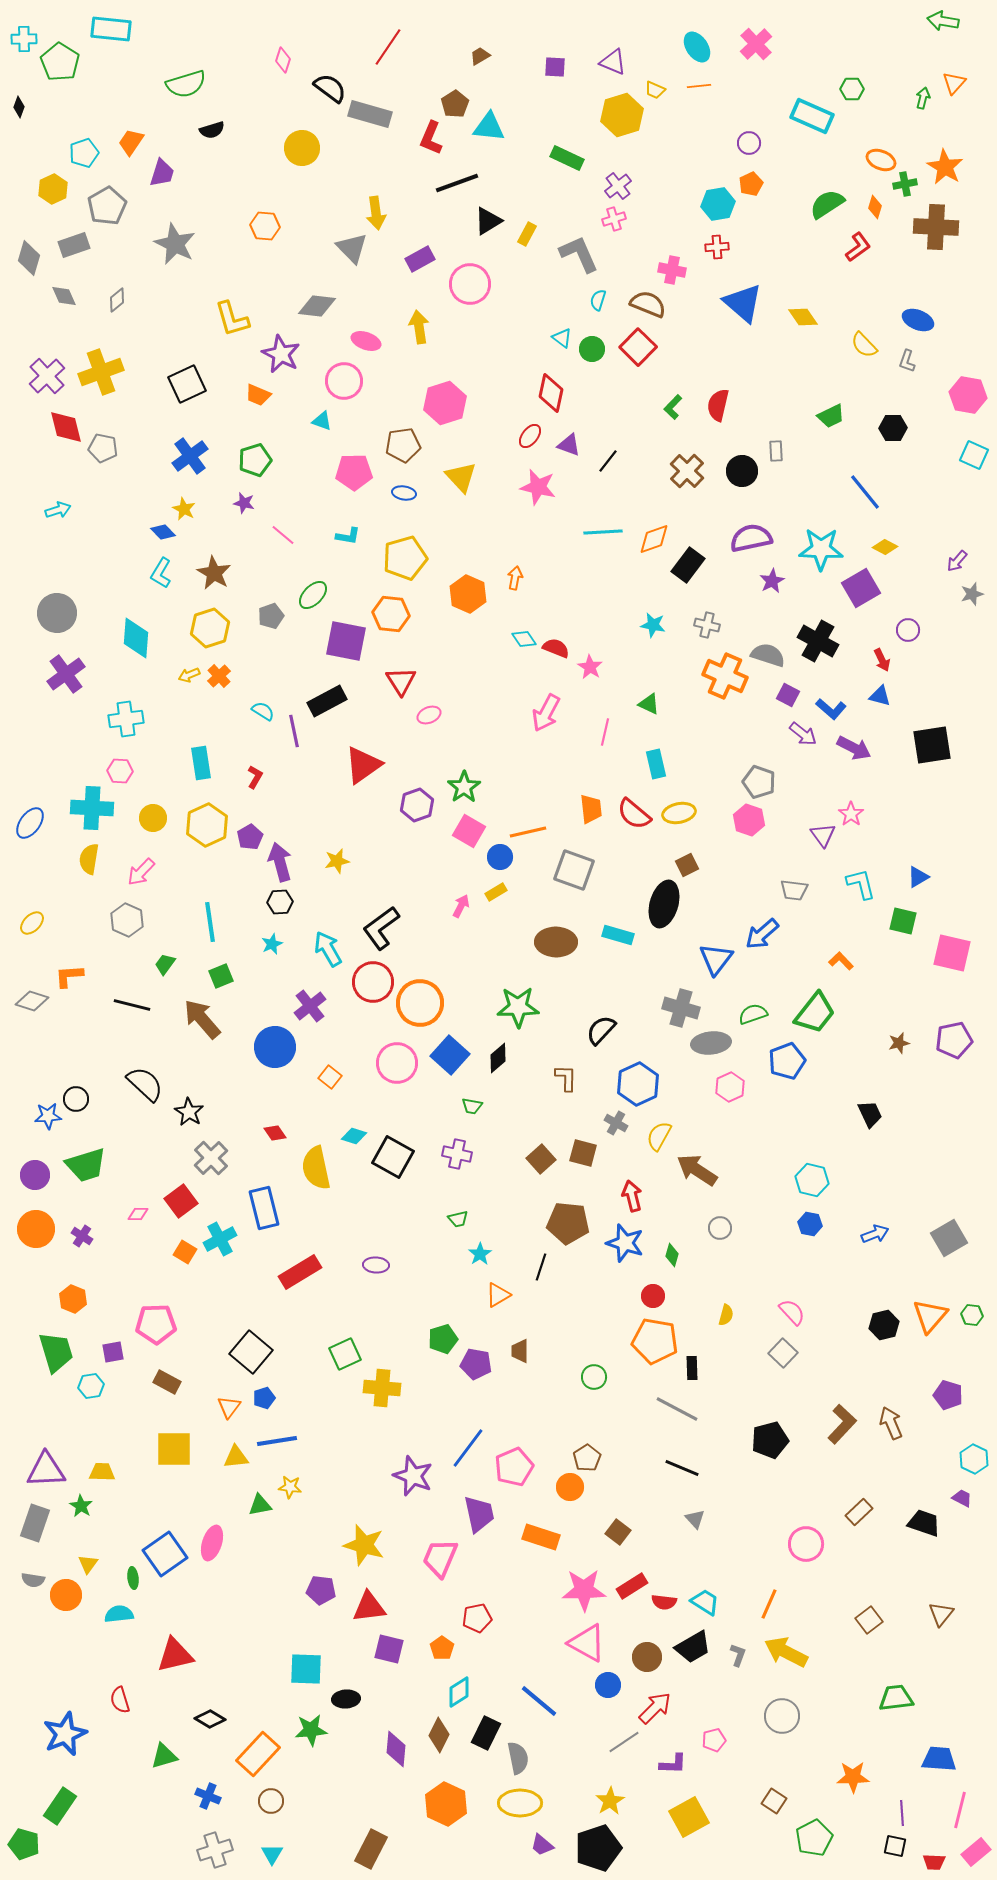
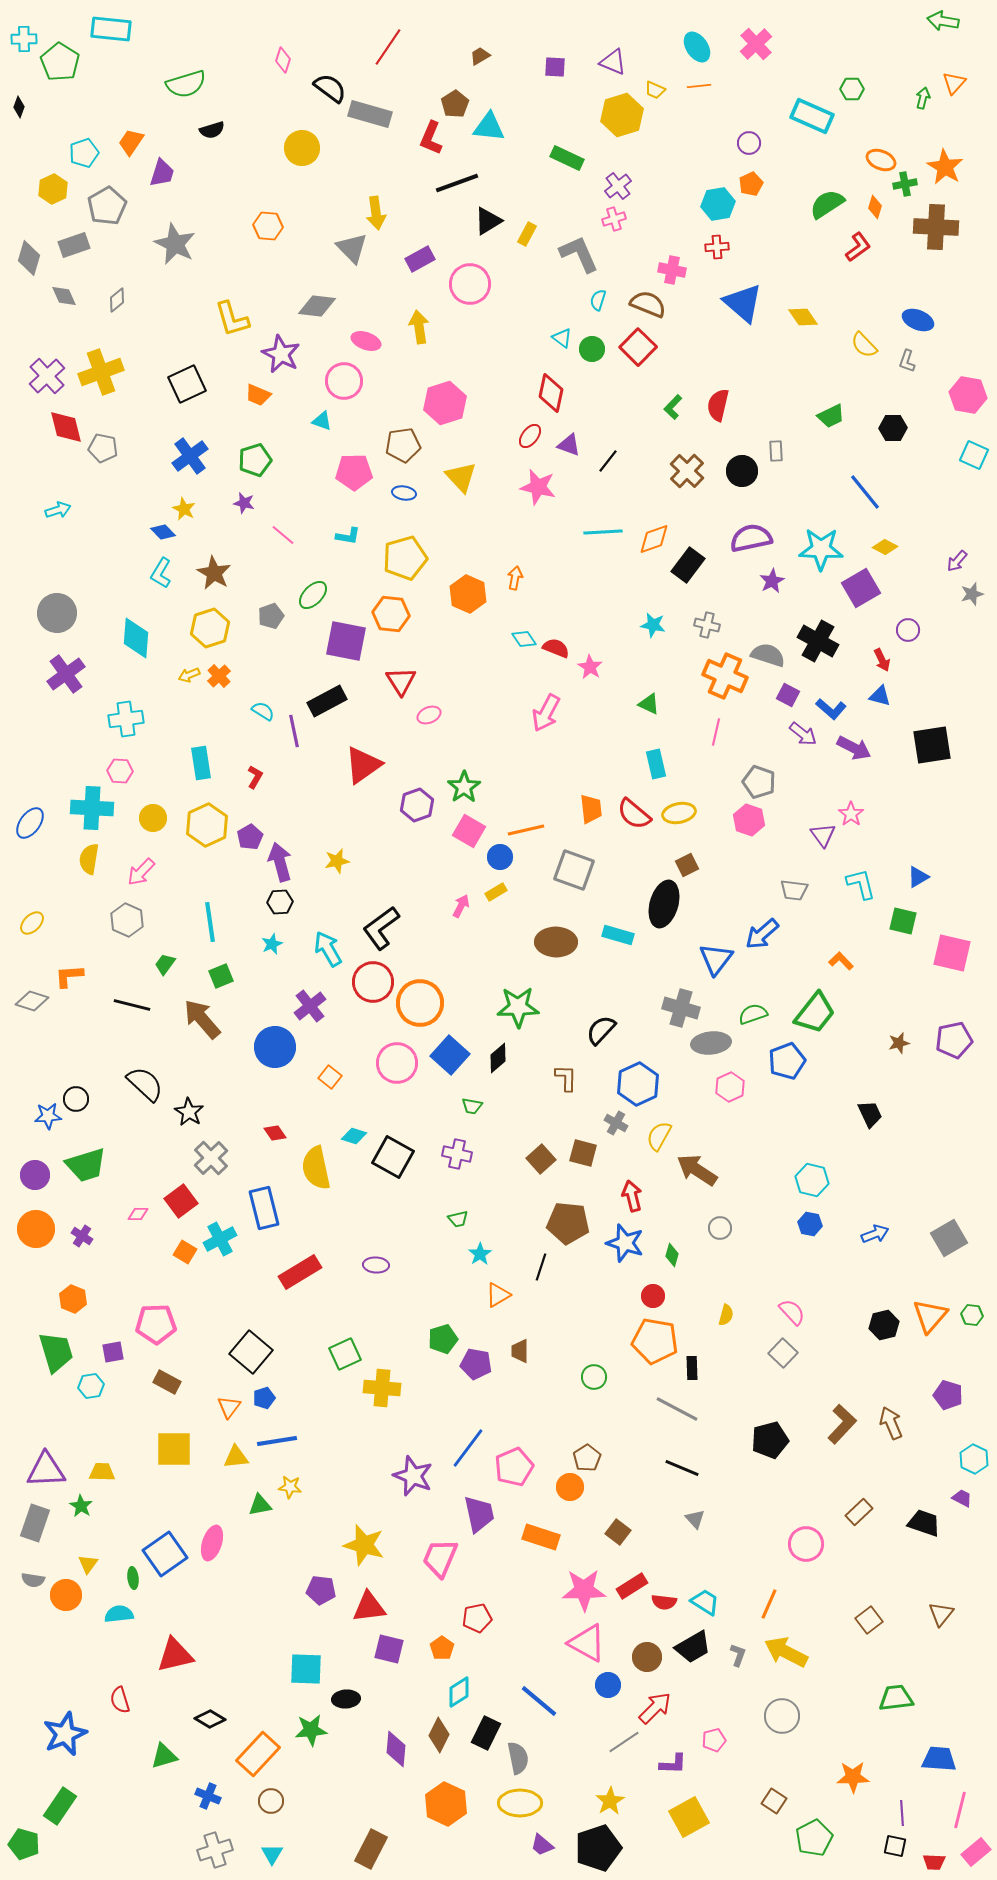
orange hexagon at (265, 226): moved 3 px right
pink line at (605, 732): moved 111 px right
orange line at (528, 832): moved 2 px left, 2 px up
